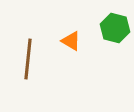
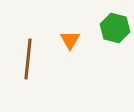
orange triangle: moved 1 px left, 1 px up; rotated 30 degrees clockwise
